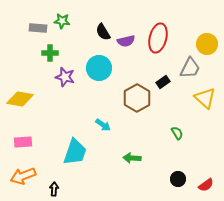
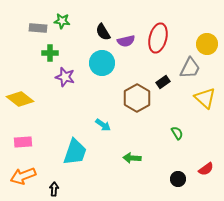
cyan circle: moved 3 px right, 5 px up
yellow diamond: rotated 28 degrees clockwise
red semicircle: moved 16 px up
